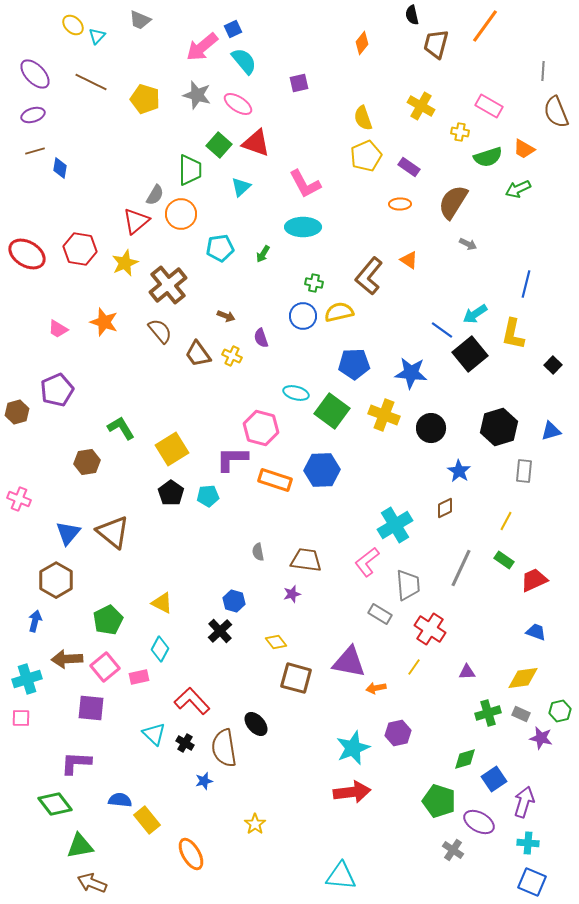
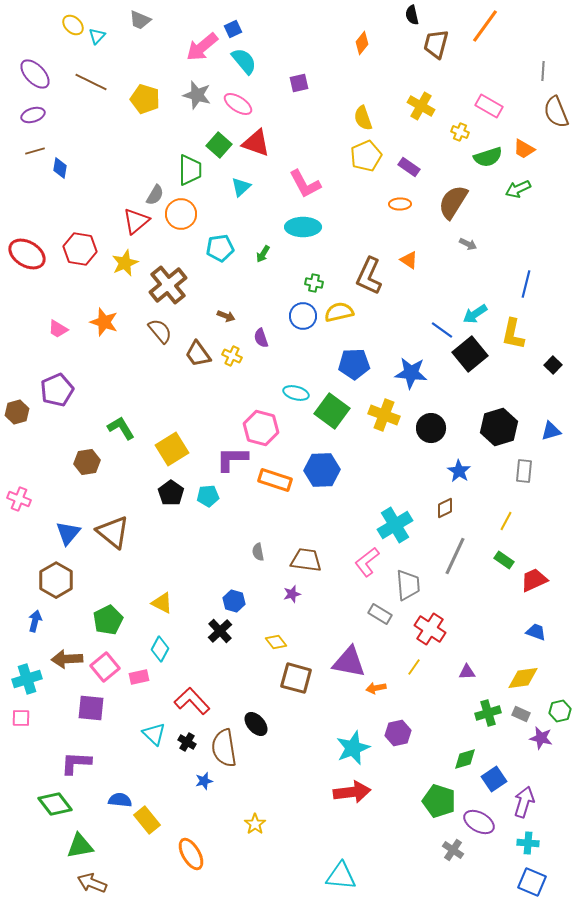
yellow cross at (460, 132): rotated 12 degrees clockwise
brown L-shape at (369, 276): rotated 15 degrees counterclockwise
gray line at (461, 568): moved 6 px left, 12 px up
black cross at (185, 743): moved 2 px right, 1 px up
